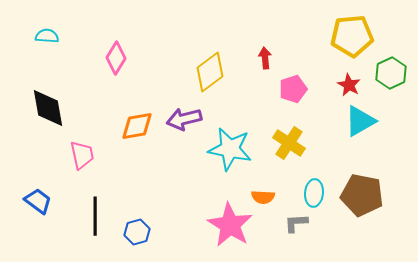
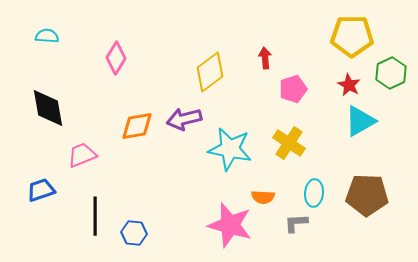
yellow pentagon: rotated 6 degrees clockwise
pink trapezoid: rotated 100 degrees counterclockwise
brown pentagon: moved 5 px right; rotated 9 degrees counterclockwise
blue trapezoid: moved 3 px right, 11 px up; rotated 56 degrees counterclockwise
pink star: rotated 15 degrees counterclockwise
blue hexagon: moved 3 px left, 1 px down; rotated 20 degrees clockwise
